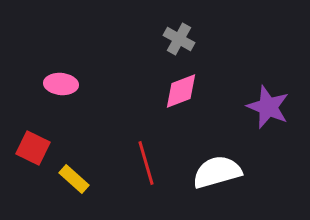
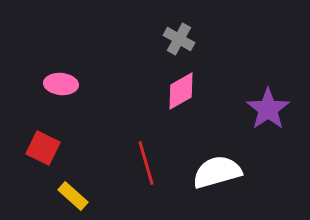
pink diamond: rotated 9 degrees counterclockwise
purple star: moved 2 px down; rotated 15 degrees clockwise
red square: moved 10 px right
yellow rectangle: moved 1 px left, 17 px down
